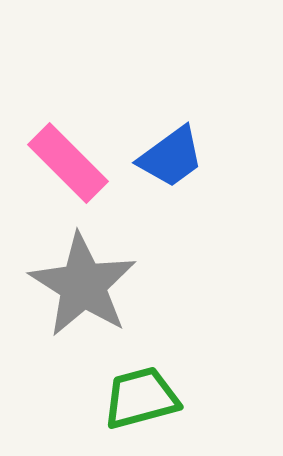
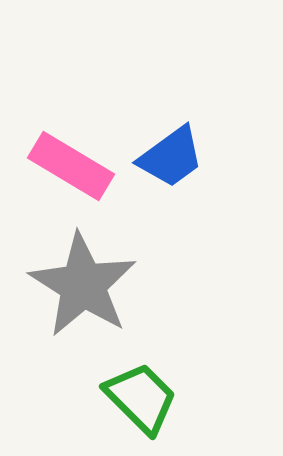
pink rectangle: moved 3 px right, 3 px down; rotated 14 degrees counterclockwise
green trapezoid: rotated 60 degrees clockwise
